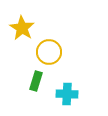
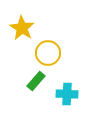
yellow circle: moved 1 px left, 1 px down
green rectangle: rotated 24 degrees clockwise
